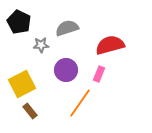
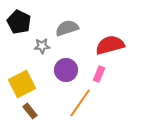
gray star: moved 1 px right, 1 px down
